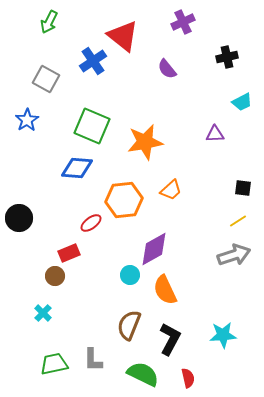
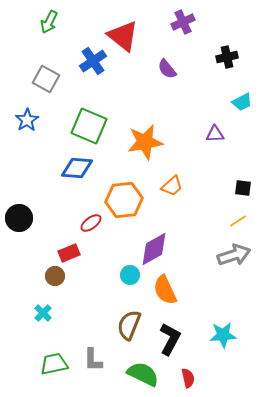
green square: moved 3 px left
orange trapezoid: moved 1 px right, 4 px up
